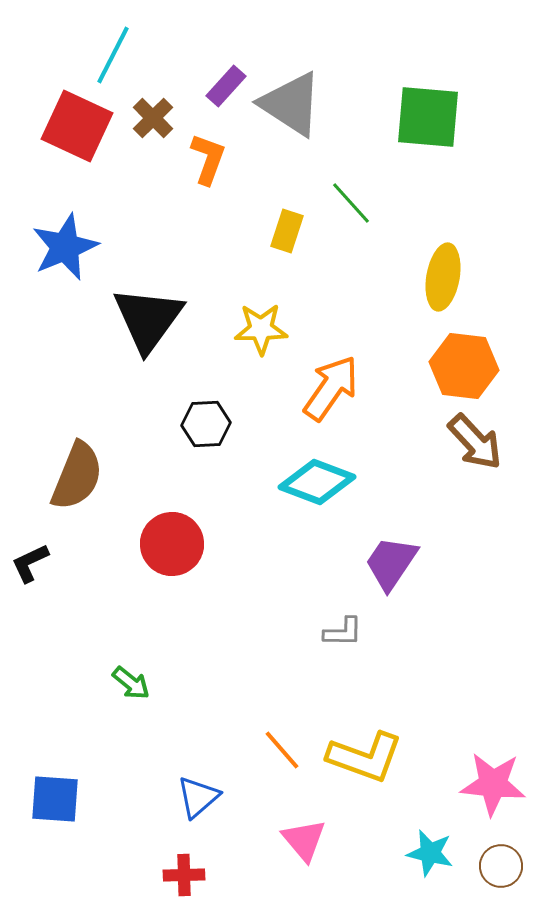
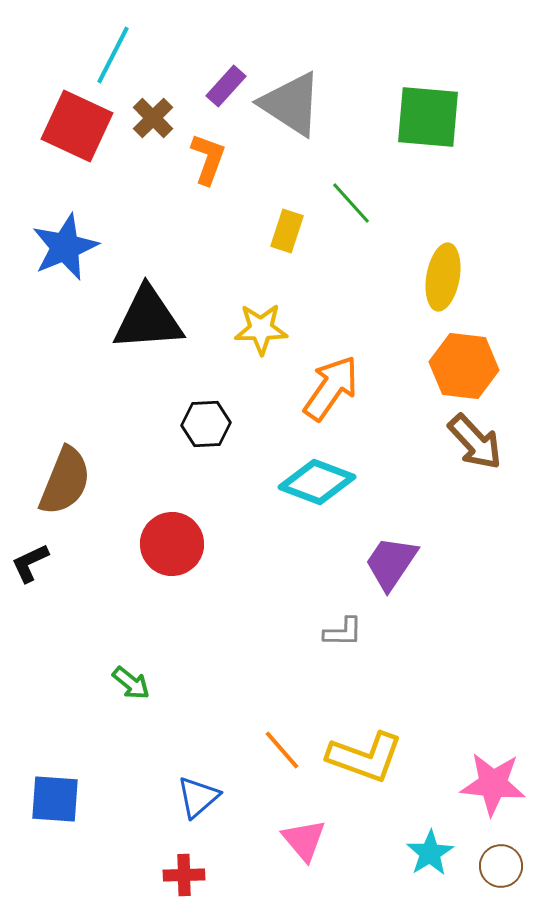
black triangle: rotated 50 degrees clockwise
brown semicircle: moved 12 px left, 5 px down
cyan star: rotated 27 degrees clockwise
